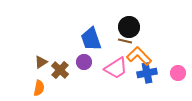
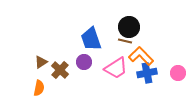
orange L-shape: moved 2 px right
